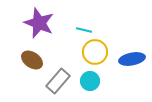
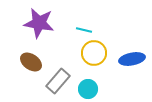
purple star: rotated 12 degrees counterclockwise
yellow circle: moved 1 px left, 1 px down
brown ellipse: moved 1 px left, 2 px down
cyan circle: moved 2 px left, 8 px down
